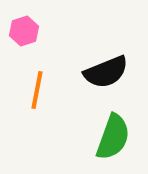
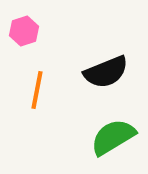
green semicircle: rotated 141 degrees counterclockwise
